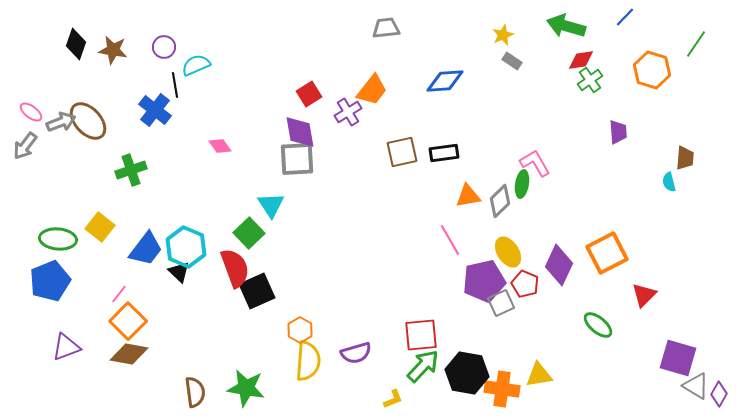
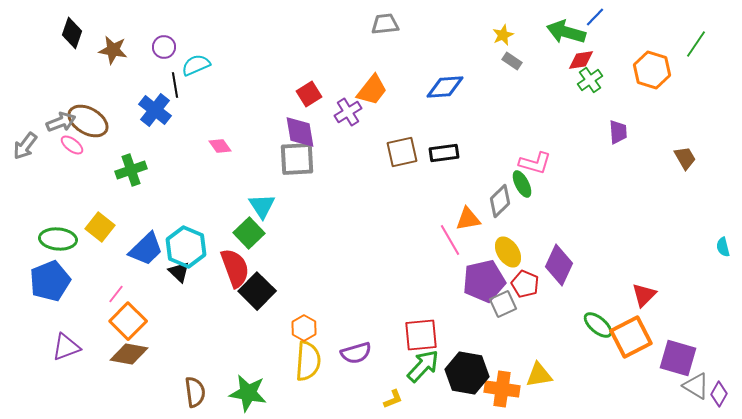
blue line at (625, 17): moved 30 px left
green arrow at (566, 26): moved 6 px down
gray trapezoid at (386, 28): moved 1 px left, 4 px up
black diamond at (76, 44): moved 4 px left, 11 px up
blue diamond at (445, 81): moved 6 px down
pink ellipse at (31, 112): moved 41 px right, 33 px down
brown ellipse at (88, 121): rotated 18 degrees counterclockwise
brown trapezoid at (685, 158): rotated 35 degrees counterclockwise
pink L-shape at (535, 163): rotated 136 degrees clockwise
cyan semicircle at (669, 182): moved 54 px right, 65 px down
green ellipse at (522, 184): rotated 36 degrees counterclockwise
orange triangle at (468, 196): moved 23 px down
cyan triangle at (271, 205): moved 9 px left, 1 px down
blue trapezoid at (146, 249): rotated 9 degrees clockwise
orange square at (607, 253): moved 24 px right, 84 px down
black square at (257, 291): rotated 21 degrees counterclockwise
pink line at (119, 294): moved 3 px left
gray square at (501, 303): moved 2 px right, 1 px down
orange hexagon at (300, 330): moved 4 px right, 2 px up
green star at (246, 388): moved 2 px right, 5 px down
